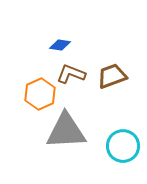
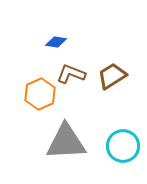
blue diamond: moved 4 px left, 3 px up
brown trapezoid: rotated 12 degrees counterclockwise
gray triangle: moved 11 px down
